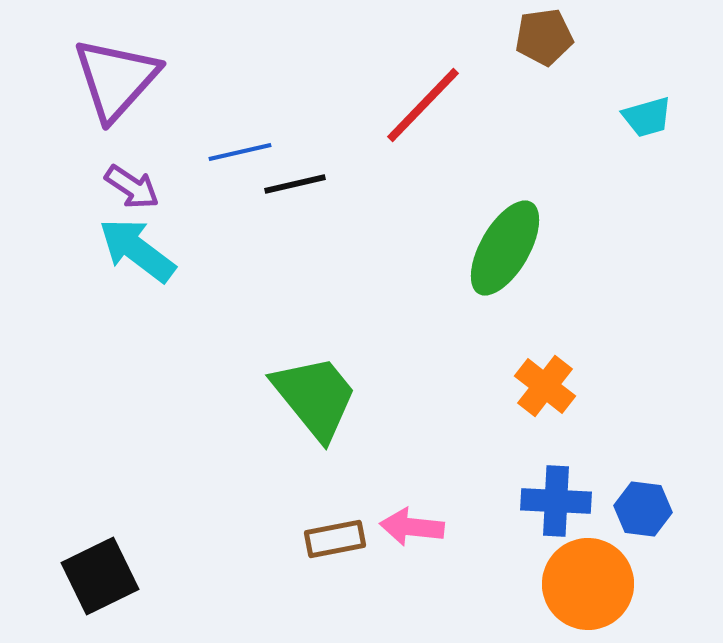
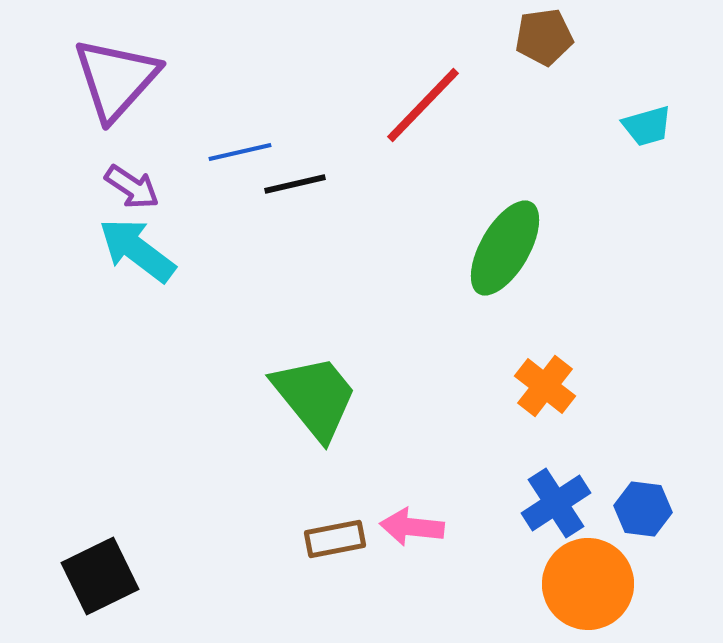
cyan trapezoid: moved 9 px down
blue cross: moved 2 px down; rotated 36 degrees counterclockwise
